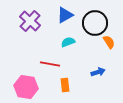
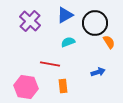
orange rectangle: moved 2 px left, 1 px down
